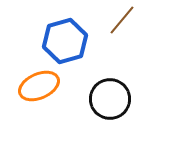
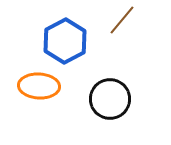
blue hexagon: rotated 12 degrees counterclockwise
orange ellipse: rotated 27 degrees clockwise
